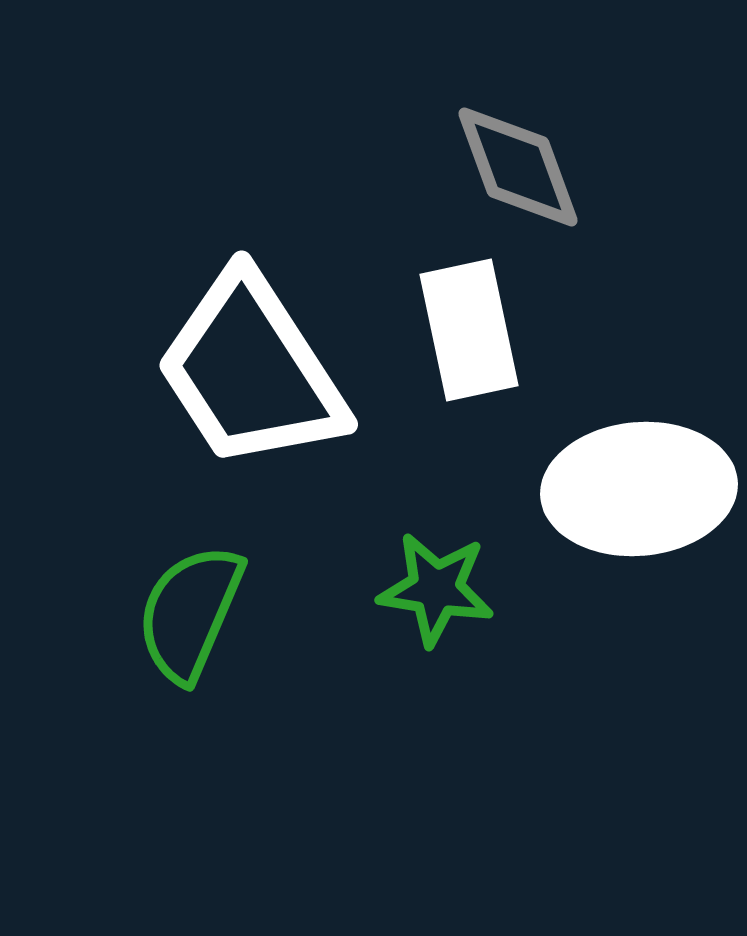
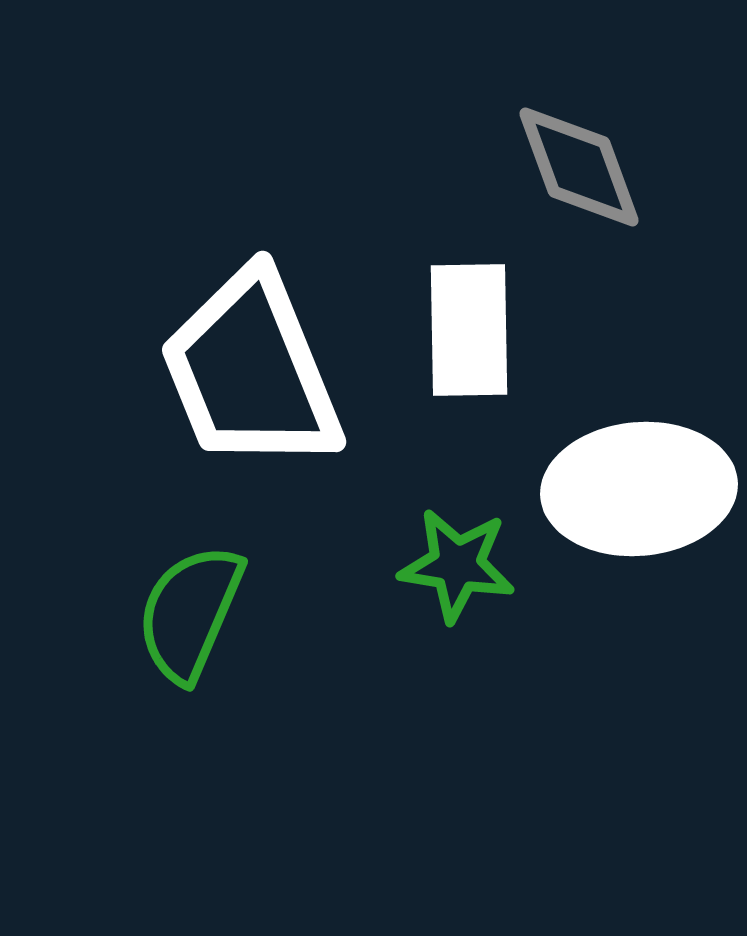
gray diamond: moved 61 px right
white rectangle: rotated 11 degrees clockwise
white trapezoid: rotated 11 degrees clockwise
green star: moved 21 px right, 24 px up
